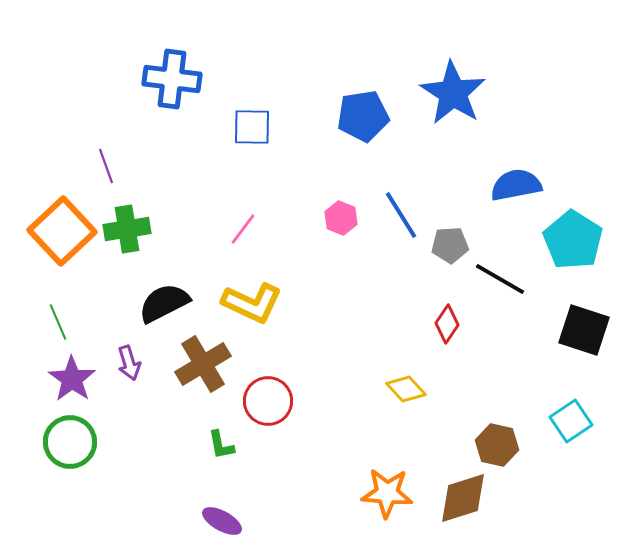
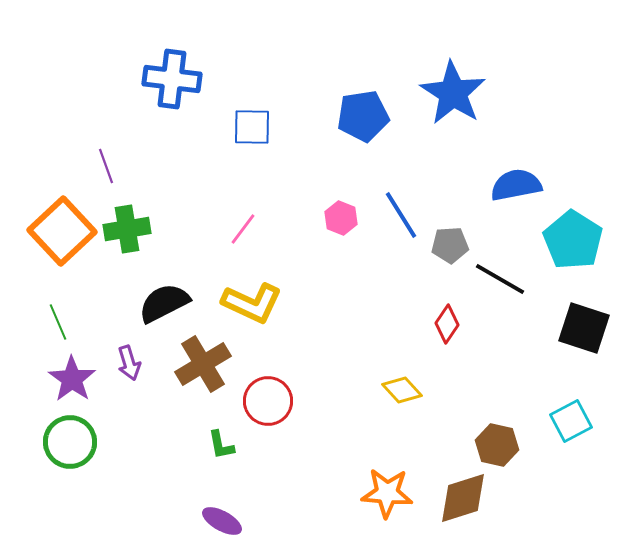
black square: moved 2 px up
yellow diamond: moved 4 px left, 1 px down
cyan square: rotated 6 degrees clockwise
